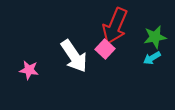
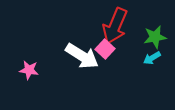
white arrow: moved 8 px right; rotated 24 degrees counterclockwise
